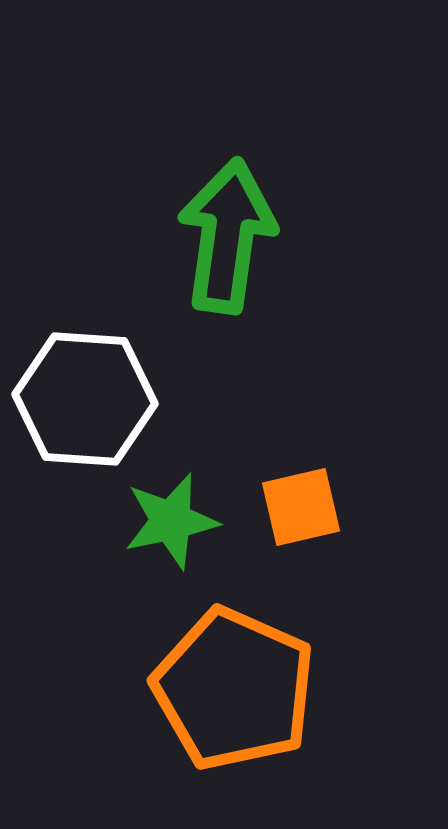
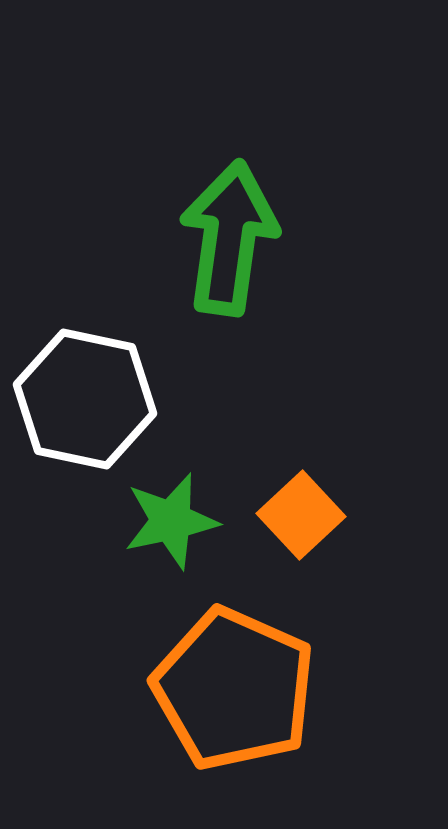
green arrow: moved 2 px right, 2 px down
white hexagon: rotated 8 degrees clockwise
orange square: moved 8 px down; rotated 30 degrees counterclockwise
